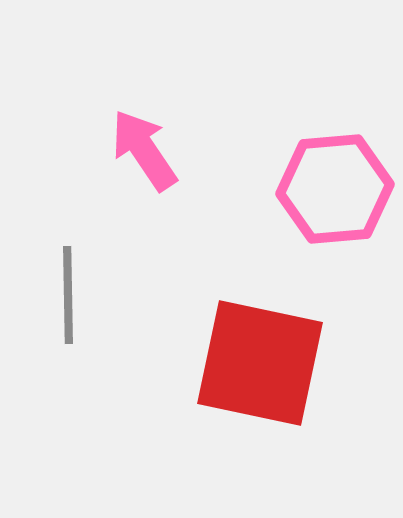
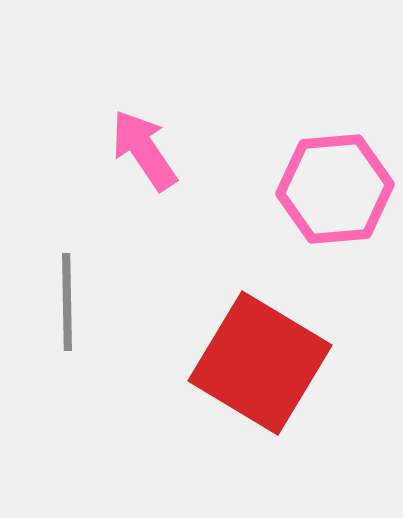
gray line: moved 1 px left, 7 px down
red square: rotated 19 degrees clockwise
